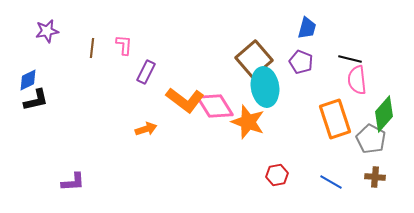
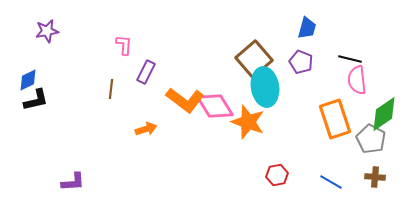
brown line: moved 19 px right, 41 px down
green diamond: rotated 15 degrees clockwise
